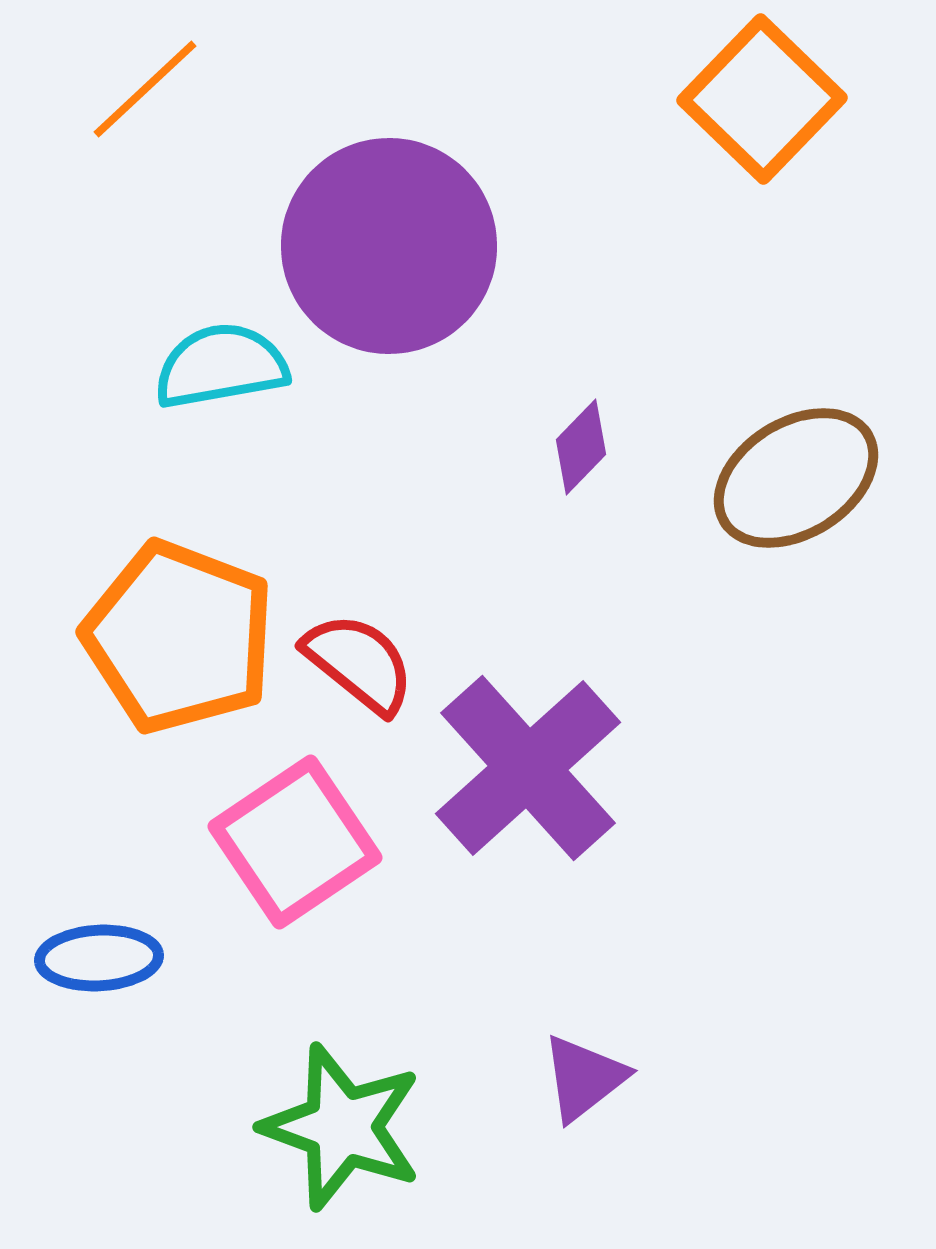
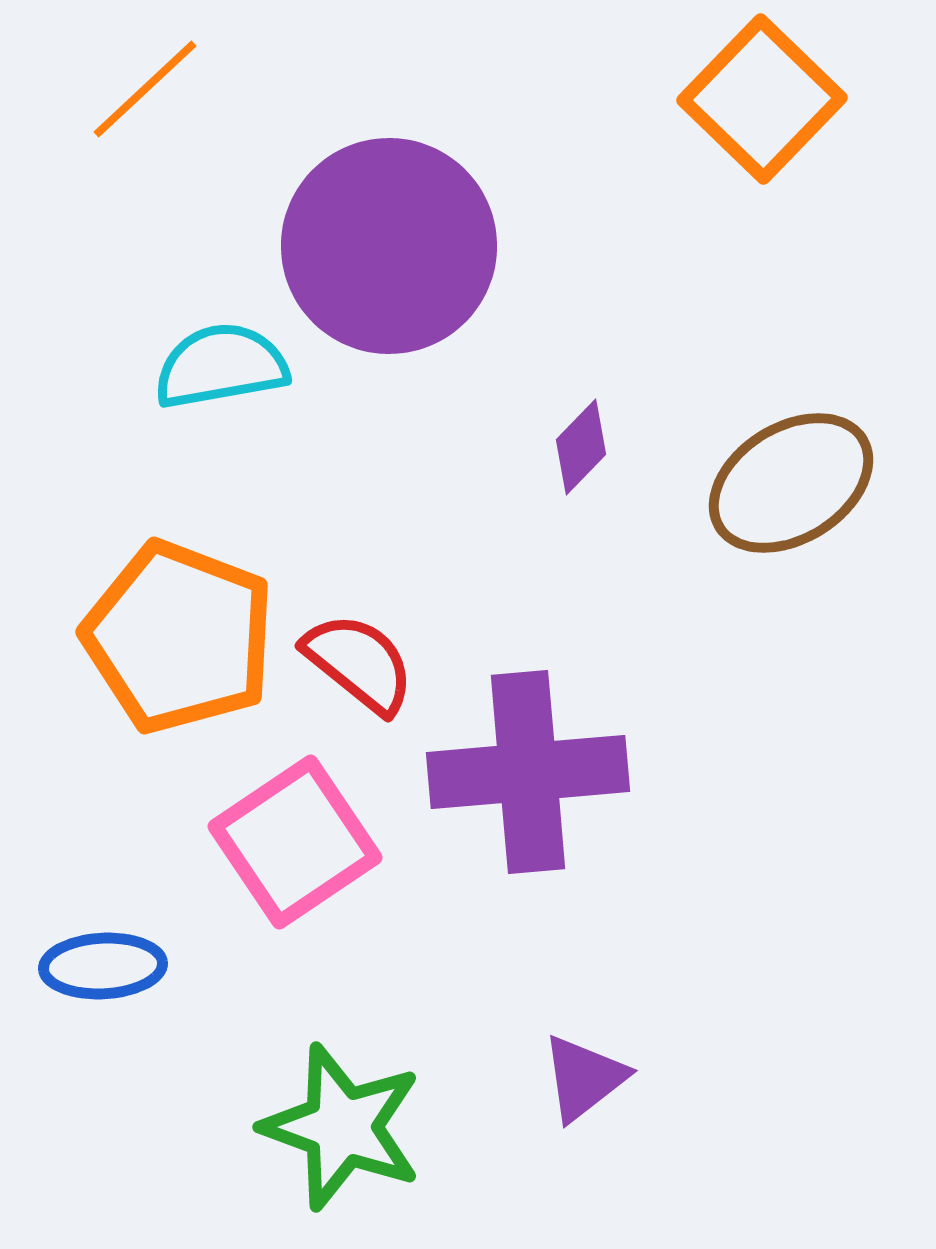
brown ellipse: moved 5 px left, 5 px down
purple cross: moved 4 px down; rotated 37 degrees clockwise
blue ellipse: moved 4 px right, 8 px down
